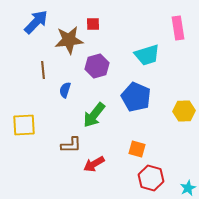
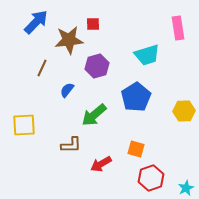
brown line: moved 1 px left, 2 px up; rotated 30 degrees clockwise
blue semicircle: moved 2 px right; rotated 21 degrees clockwise
blue pentagon: rotated 16 degrees clockwise
green arrow: rotated 12 degrees clockwise
orange square: moved 1 px left
red arrow: moved 7 px right
red hexagon: rotated 25 degrees clockwise
cyan star: moved 2 px left
